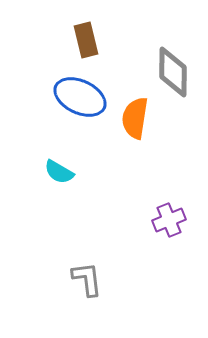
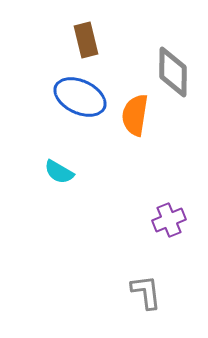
orange semicircle: moved 3 px up
gray L-shape: moved 59 px right, 13 px down
